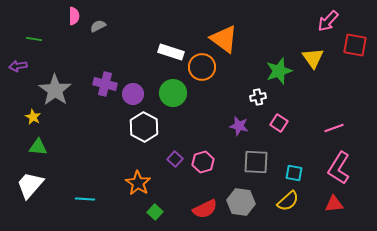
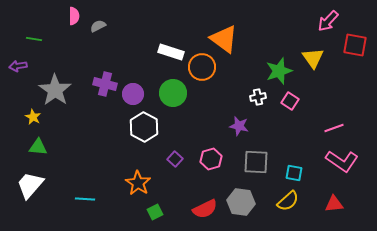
pink square: moved 11 px right, 22 px up
pink hexagon: moved 8 px right, 3 px up
pink L-shape: moved 3 px right, 7 px up; rotated 88 degrees counterclockwise
green square: rotated 21 degrees clockwise
